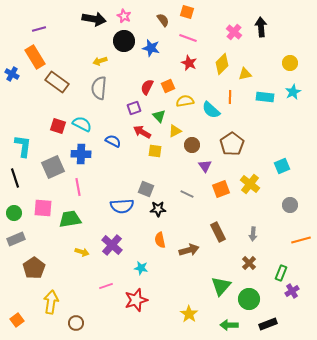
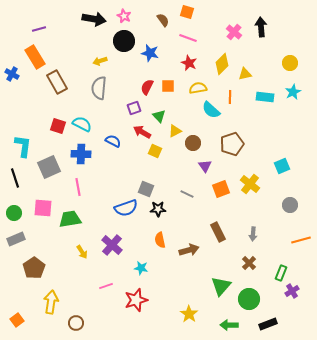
blue star at (151, 48): moved 1 px left, 5 px down
brown rectangle at (57, 82): rotated 25 degrees clockwise
orange square at (168, 86): rotated 24 degrees clockwise
yellow semicircle at (185, 101): moved 13 px right, 13 px up
brown pentagon at (232, 144): rotated 15 degrees clockwise
brown circle at (192, 145): moved 1 px right, 2 px up
yellow square at (155, 151): rotated 16 degrees clockwise
gray square at (53, 167): moved 4 px left
blue semicircle at (122, 206): moved 4 px right, 2 px down; rotated 15 degrees counterclockwise
yellow arrow at (82, 252): rotated 40 degrees clockwise
